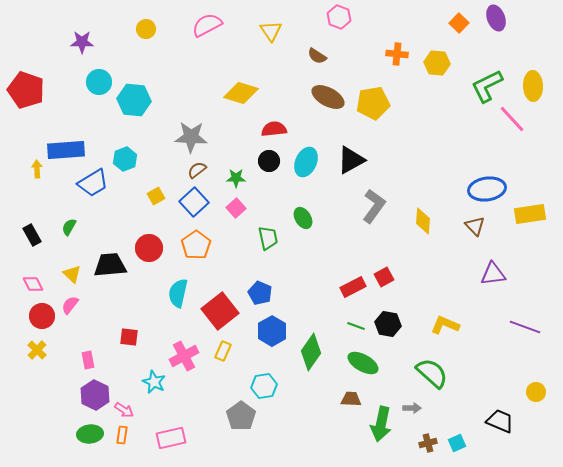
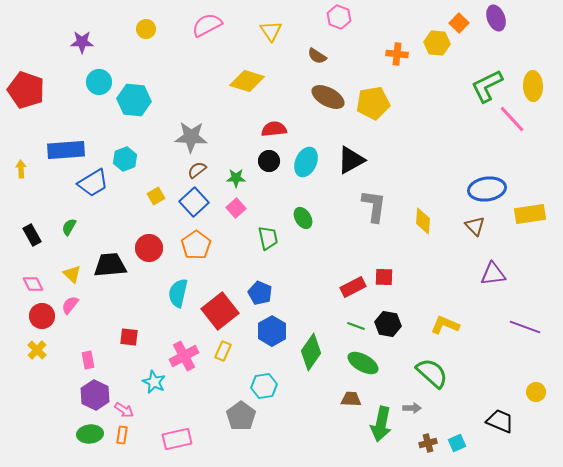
yellow hexagon at (437, 63): moved 20 px up
yellow diamond at (241, 93): moved 6 px right, 12 px up
yellow arrow at (37, 169): moved 16 px left
gray L-shape at (374, 206): rotated 28 degrees counterclockwise
red square at (384, 277): rotated 30 degrees clockwise
pink rectangle at (171, 438): moved 6 px right, 1 px down
